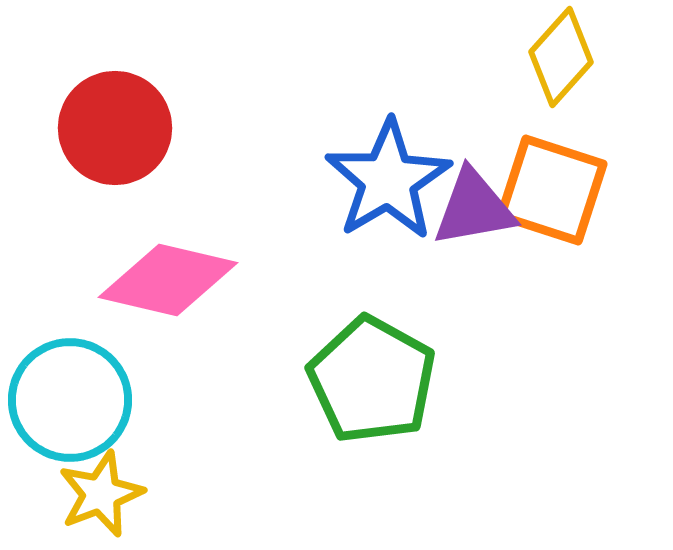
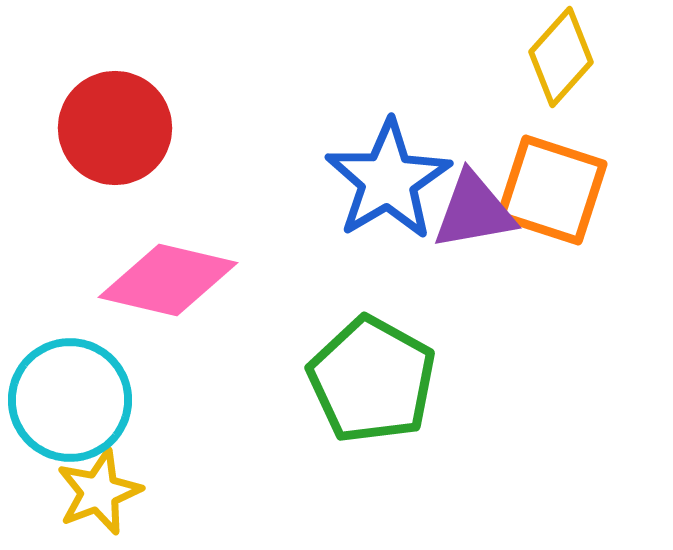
purple triangle: moved 3 px down
yellow star: moved 2 px left, 2 px up
